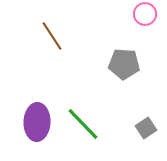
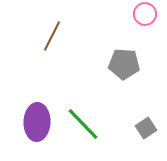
brown line: rotated 60 degrees clockwise
